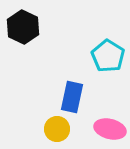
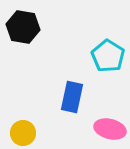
black hexagon: rotated 16 degrees counterclockwise
yellow circle: moved 34 px left, 4 px down
